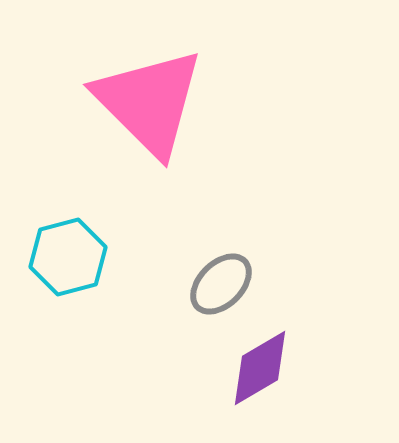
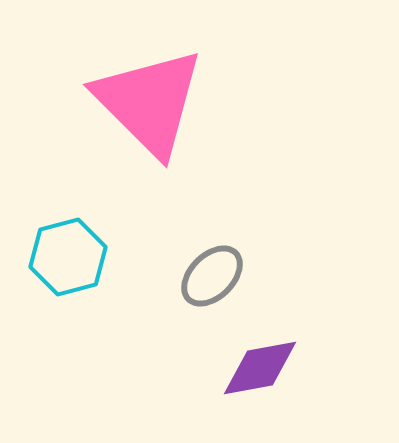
gray ellipse: moved 9 px left, 8 px up
purple diamond: rotated 20 degrees clockwise
